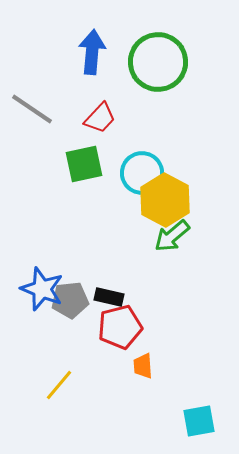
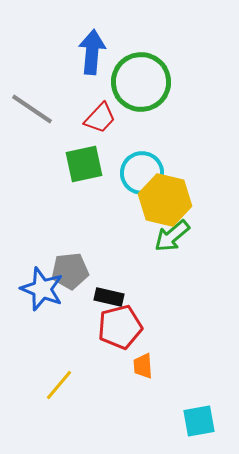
green circle: moved 17 px left, 20 px down
yellow hexagon: rotated 15 degrees counterclockwise
gray pentagon: moved 29 px up
